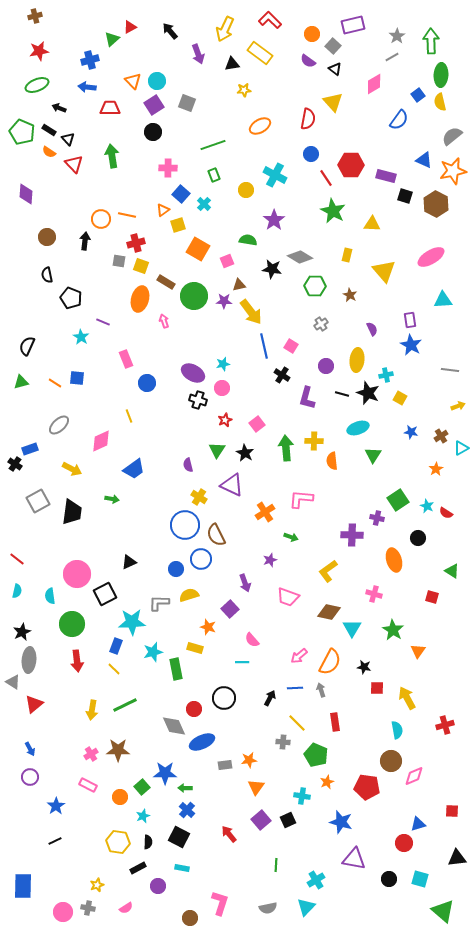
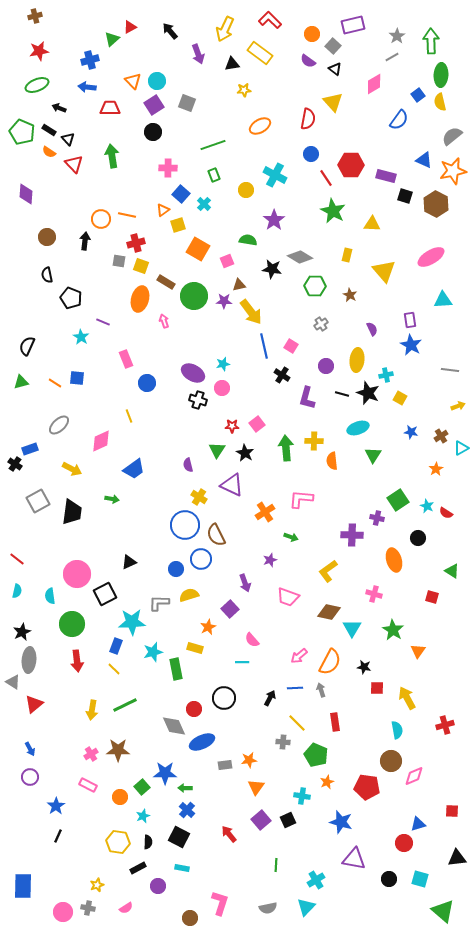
red star at (225, 420): moved 7 px right, 6 px down; rotated 24 degrees clockwise
orange star at (208, 627): rotated 28 degrees clockwise
black line at (55, 841): moved 3 px right, 5 px up; rotated 40 degrees counterclockwise
